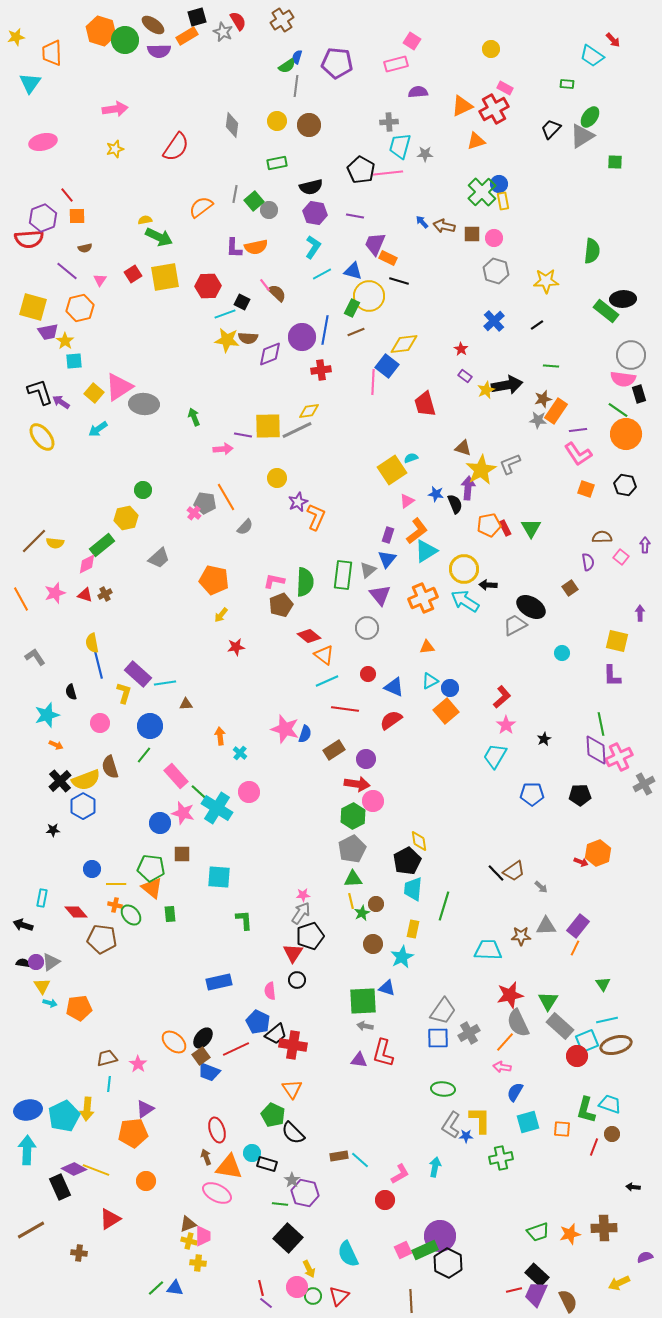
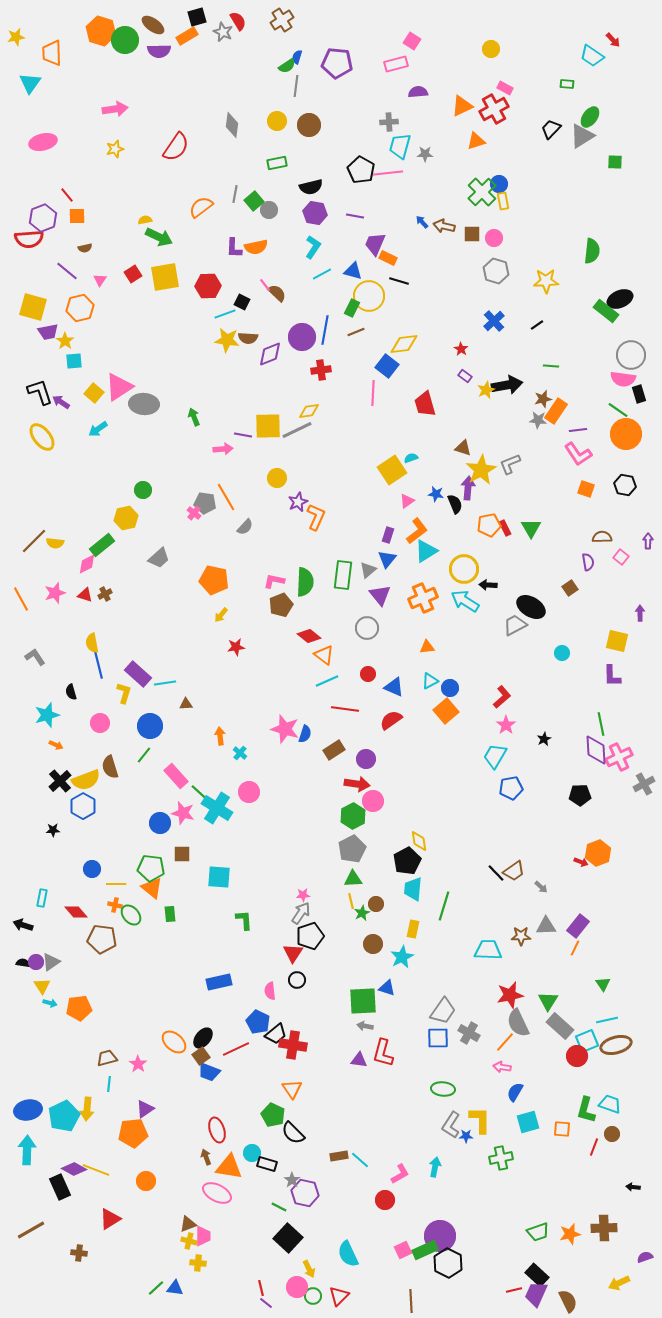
black ellipse at (623, 299): moved 3 px left; rotated 20 degrees counterclockwise
pink line at (373, 382): moved 11 px down
purple arrow at (645, 545): moved 3 px right, 4 px up
blue pentagon at (532, 794): moved 21 px left, 6 px up; rotated 10 degrees counterclockwise
gray cross at (469, 1033): rotated 30 degrees counterclockwise
green line at (280, 1204): moved 1 px left, 3 px down; rotated 21 degrees clockwise
